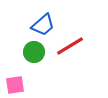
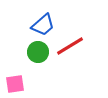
green circle: moved 4 px right
pink square: moved 1 px up
